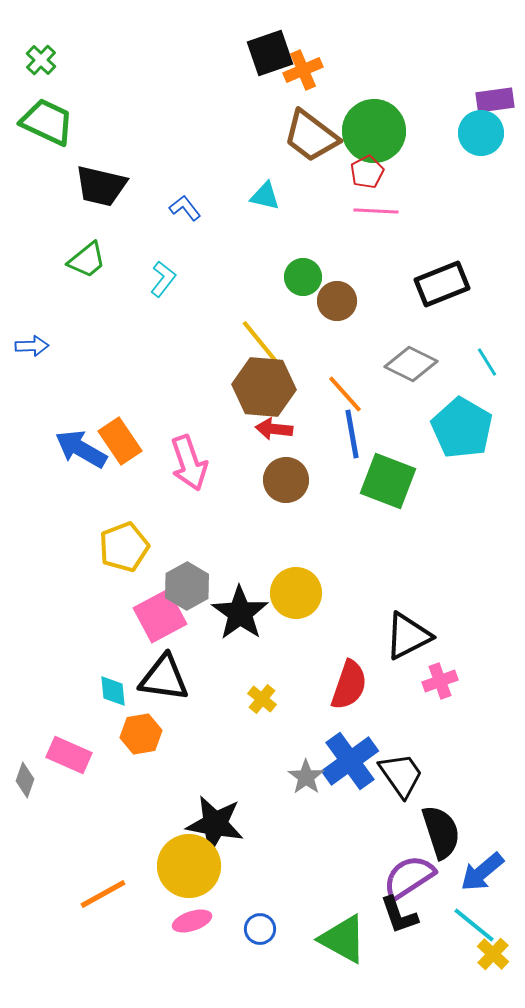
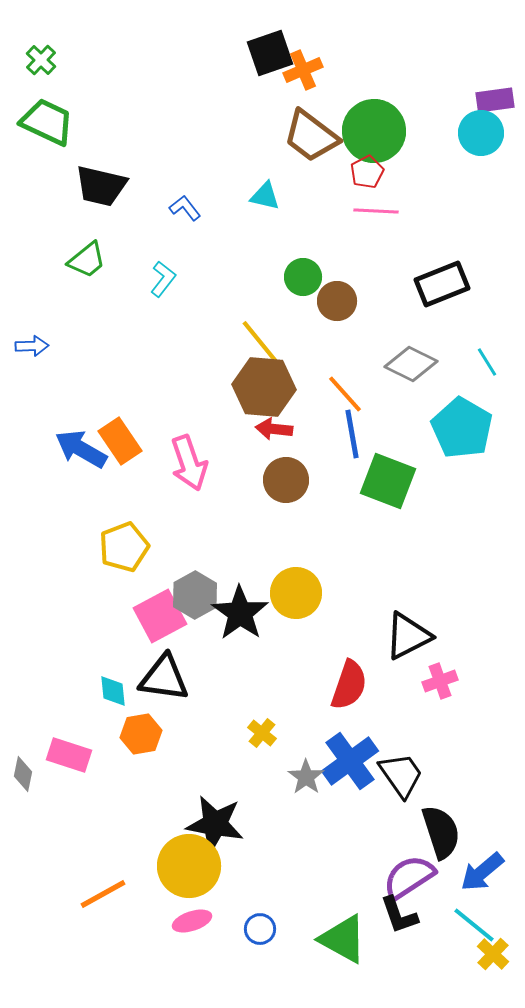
gray hexagon at (187, 586): moved 8 px right, 9 px down
yellow cross at (262, 699): moved 34 px down
pink rectangle at (69, 755): rotated 6 degrees counterclockwise
gray diamond at (25, 780): moved 2 px left, 6 px up; rotated 8 degrees counterclockwise
